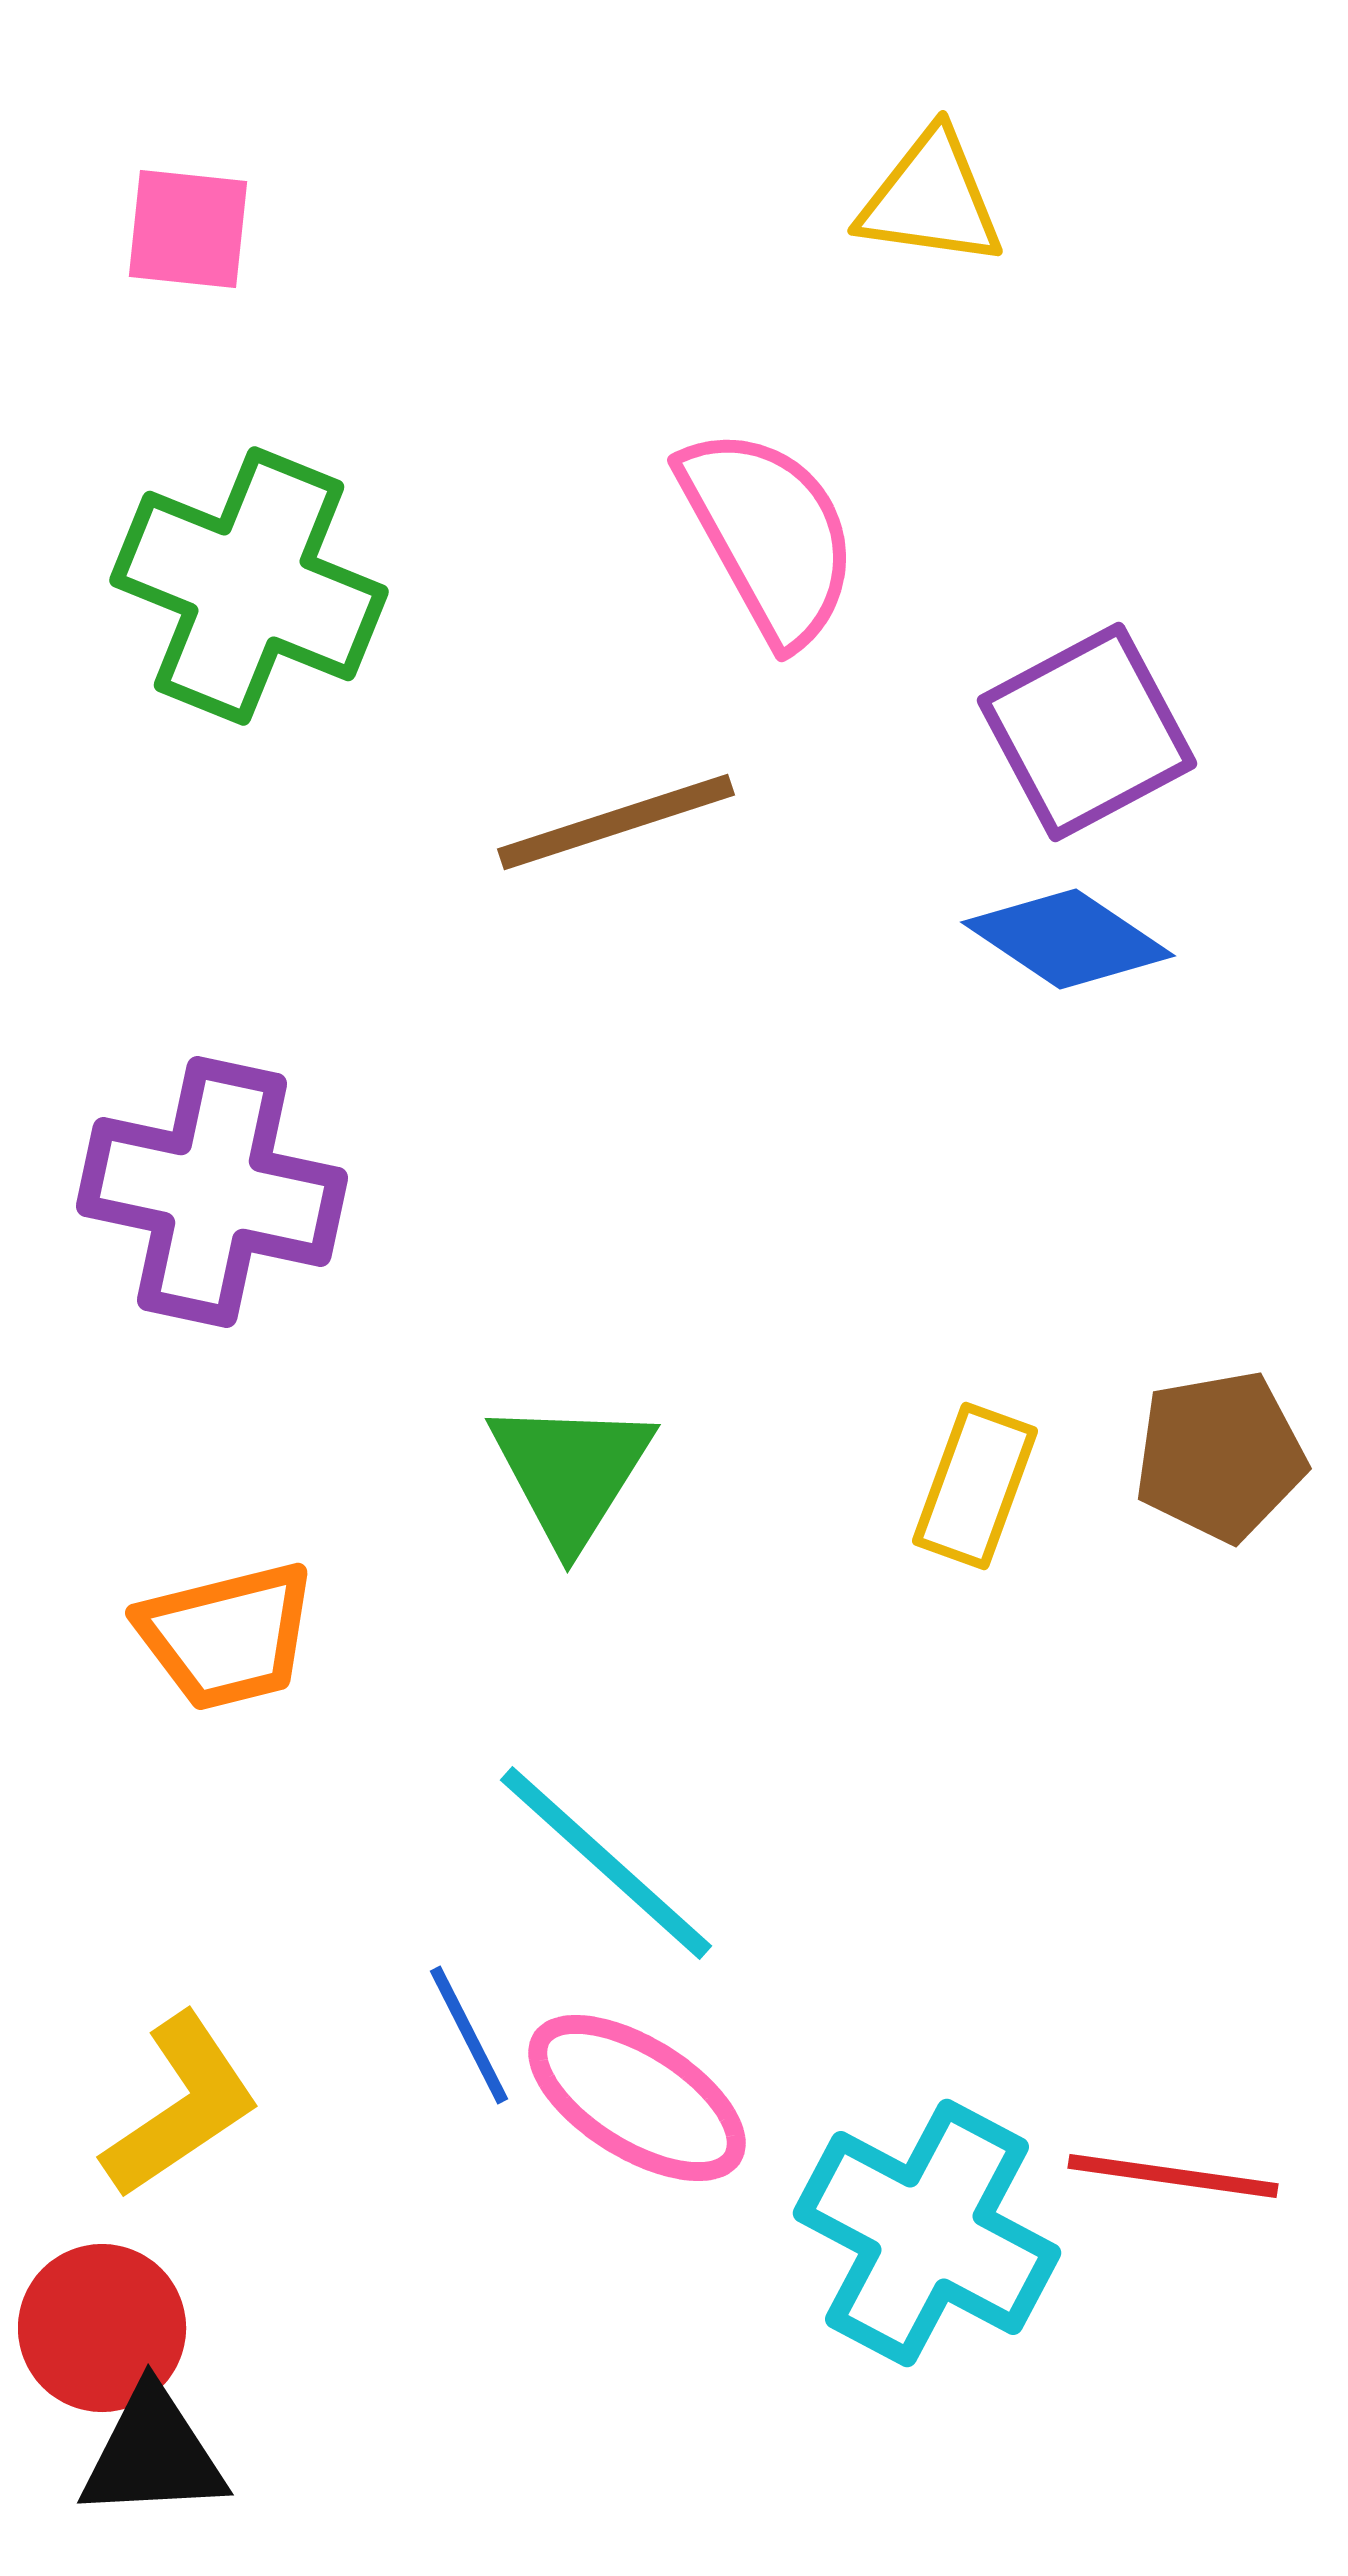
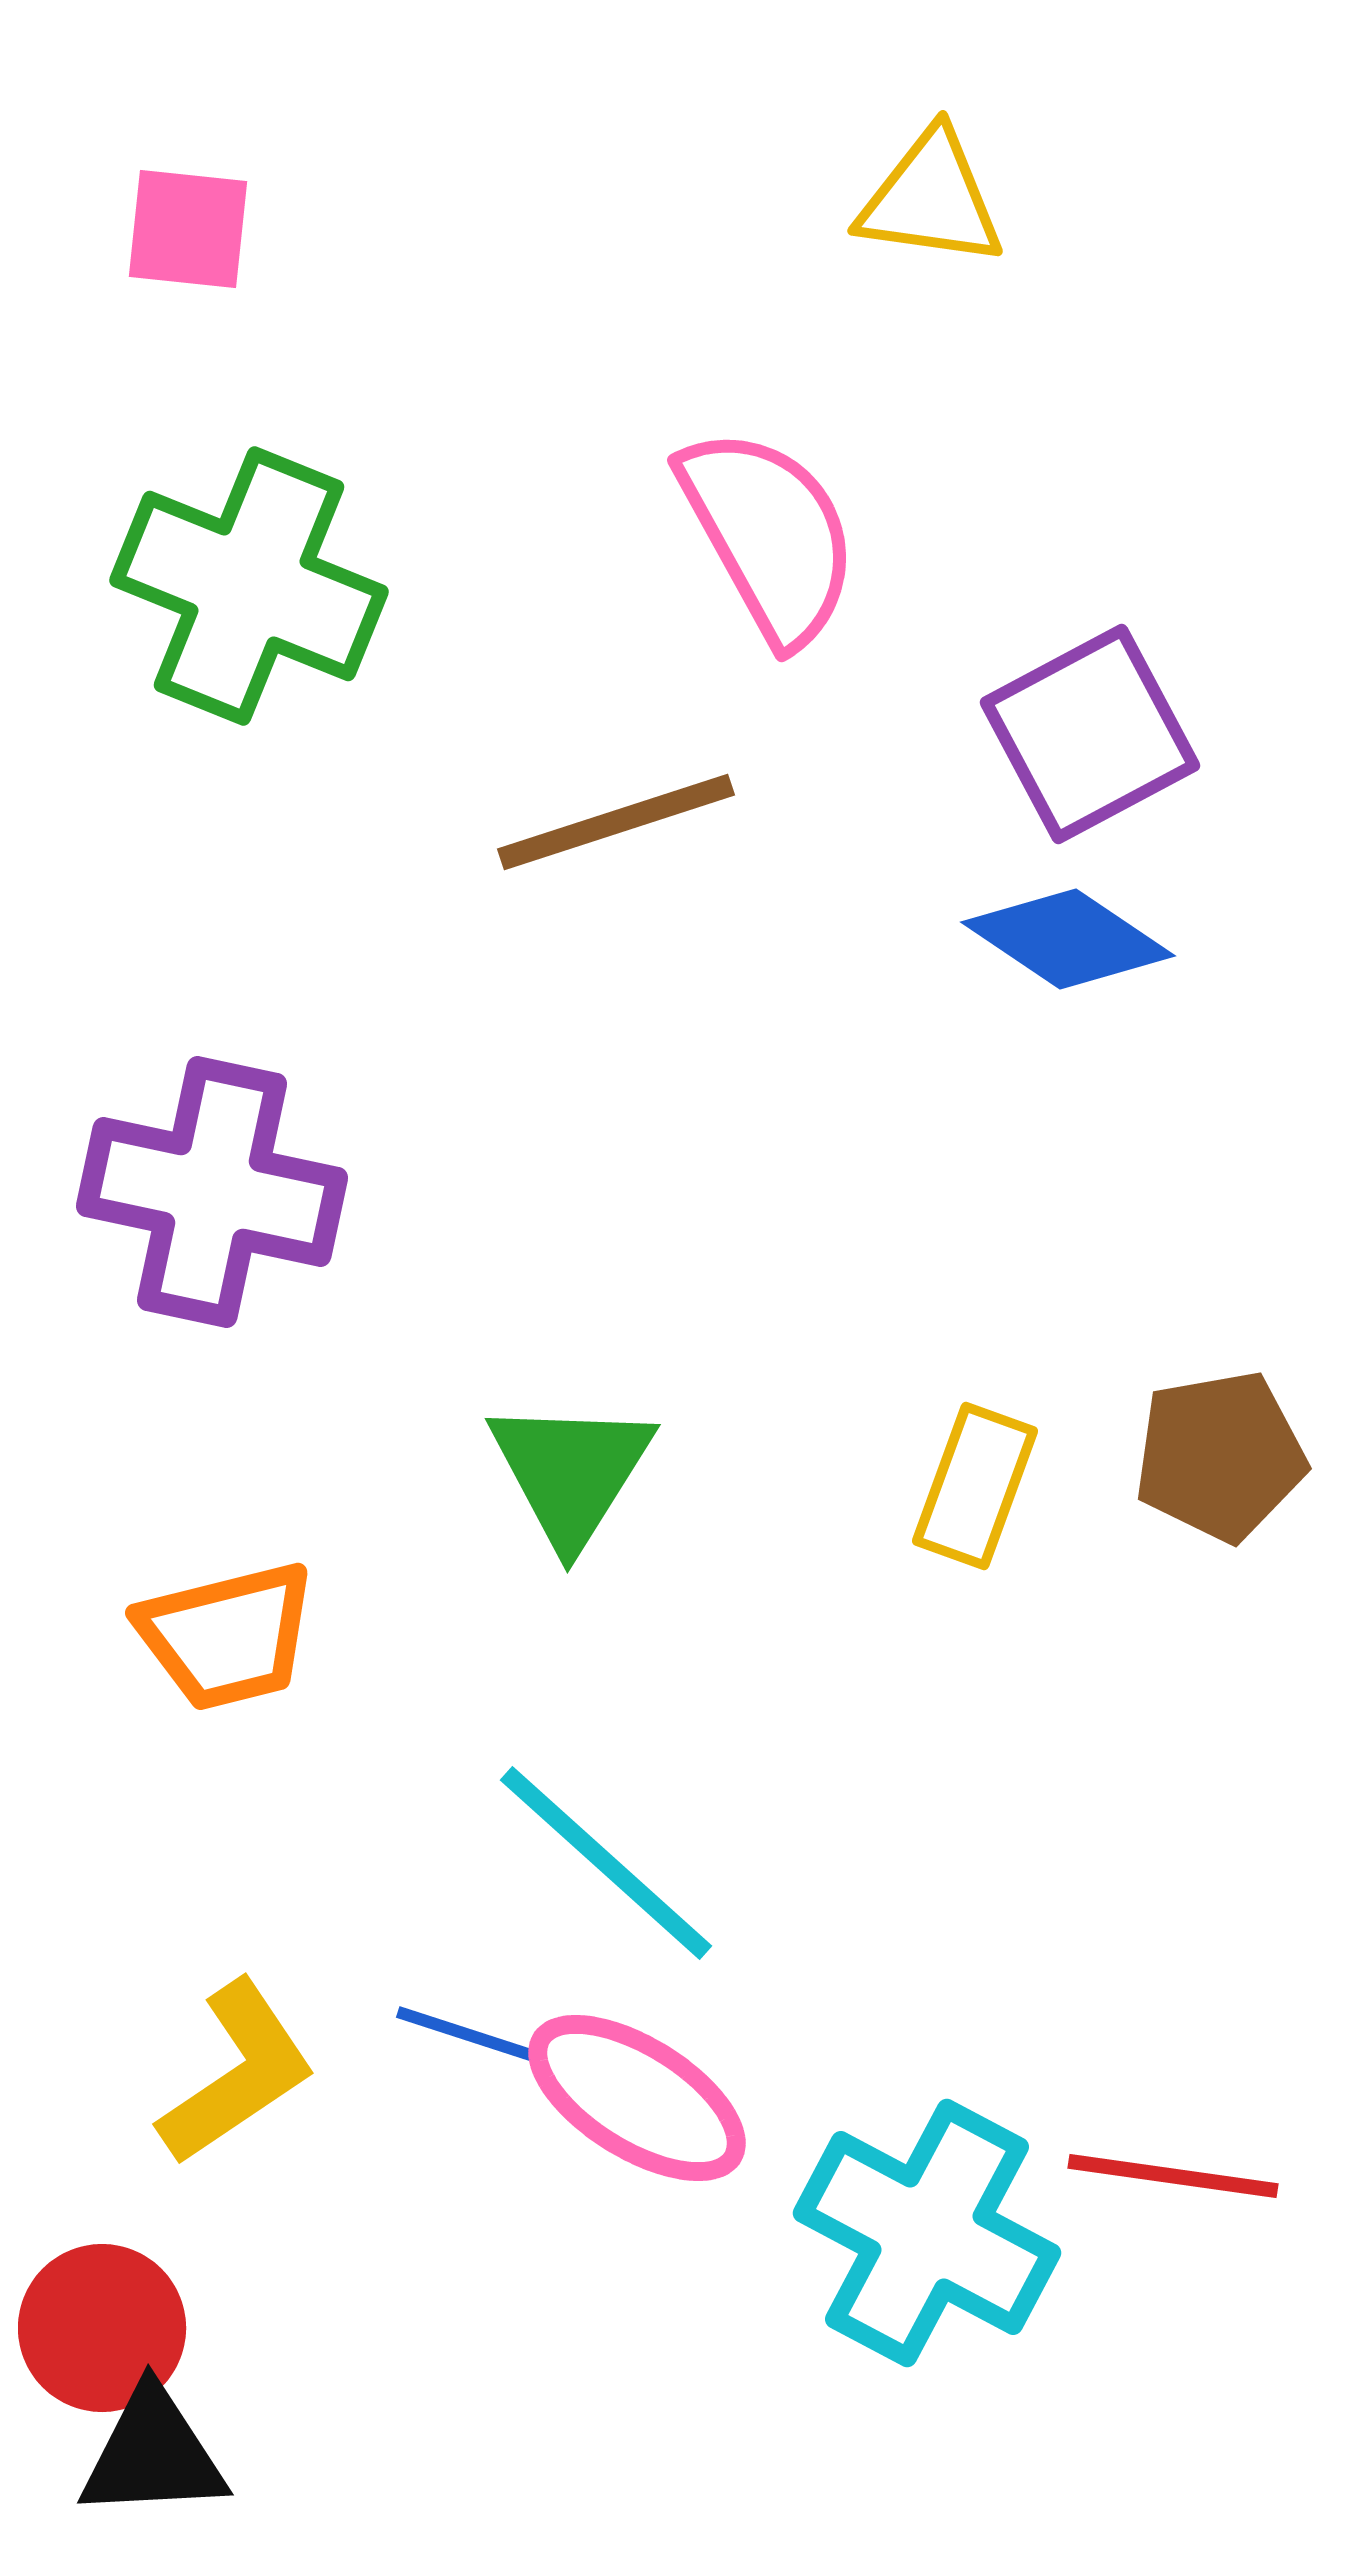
purple square: moved 3 px right, 2 px down
blue line: rotated 45 degrees counterclockwise
yellow L-shape: moved 56 px right, 33 px up
